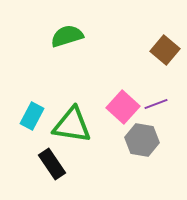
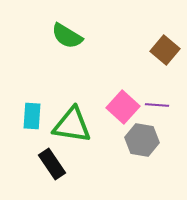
green semicircle: rotated 132 degrees counterclockwise
purple line: moved 1 px right, 1 px down; rotated 25 degrees clockwise
cyan rectangle: rotated 24 degrees counterclockwise
